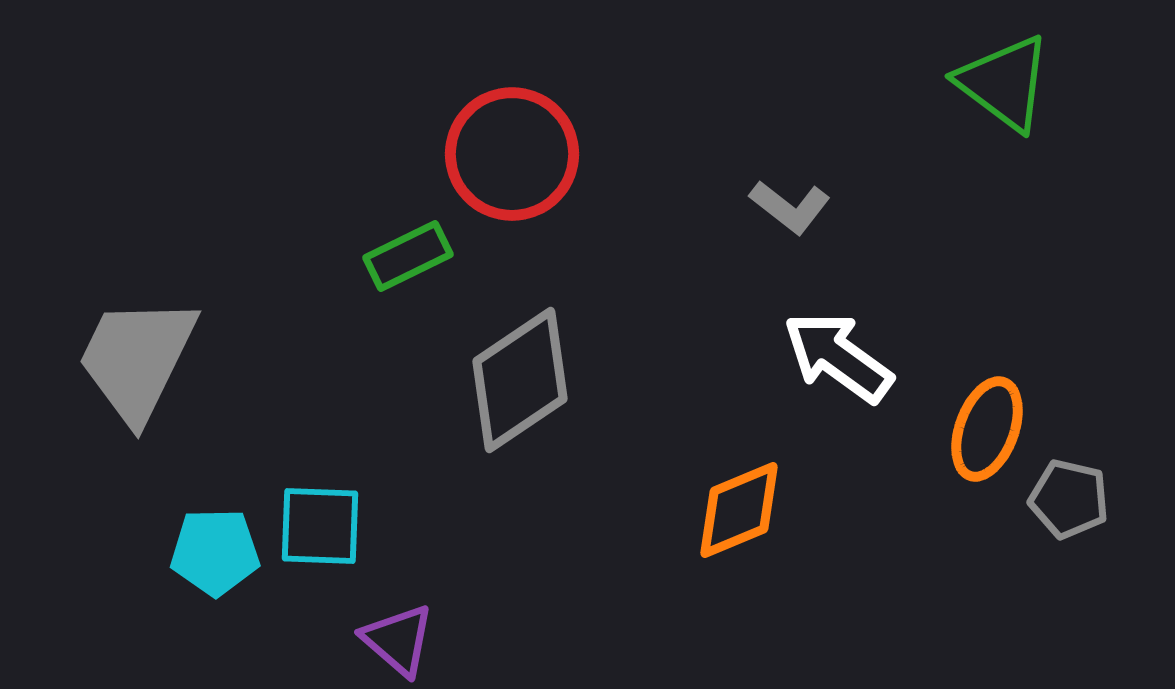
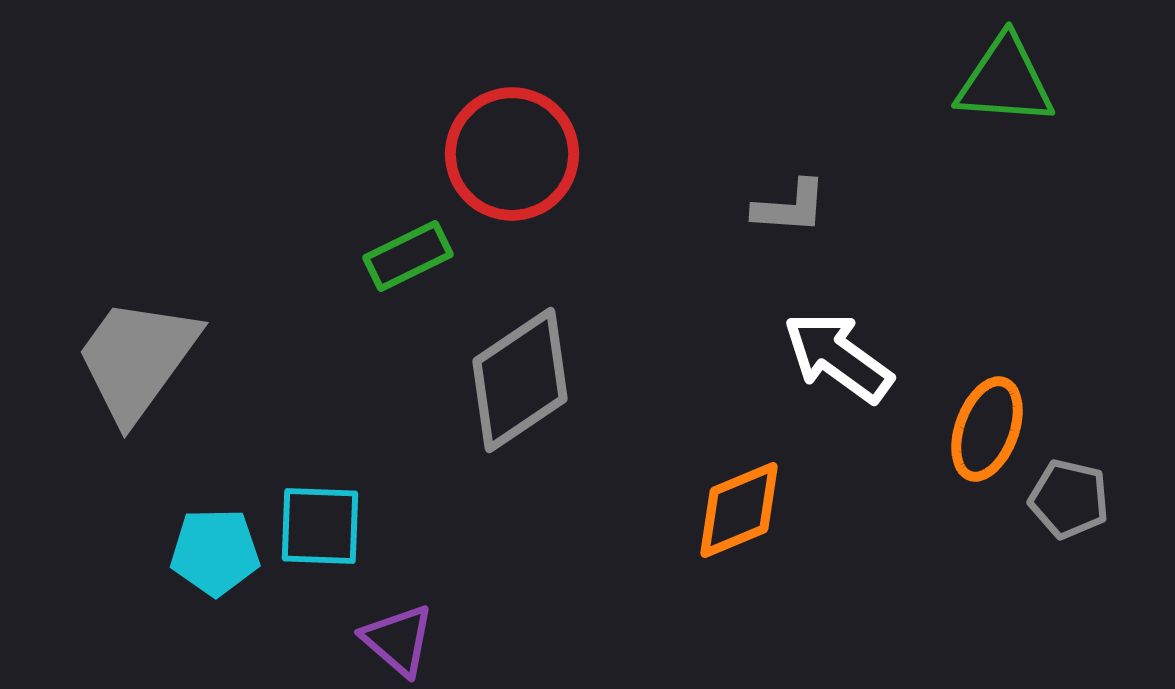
green triangle: moved 1 px right, 2 px up; rotated 33 degrees counterclockwise
gray L-shape: rotated 34 degrees counterclockwise
gray trapezoid: rotated 10 degrees clockwise
